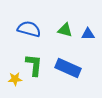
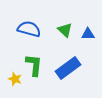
green triangle: rotated 28 degrees clockwise
blue rectangle: rotated 60 degrees counterclockwise
yellow star: rotated 24 degrees clockwise
